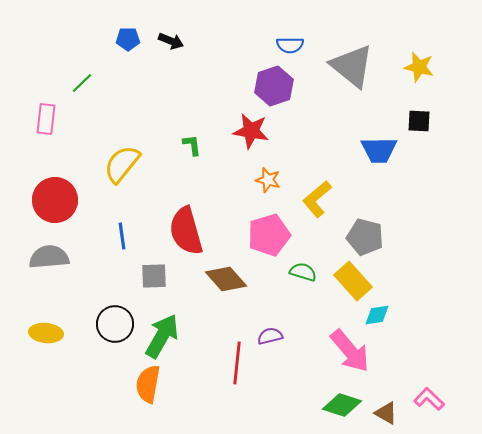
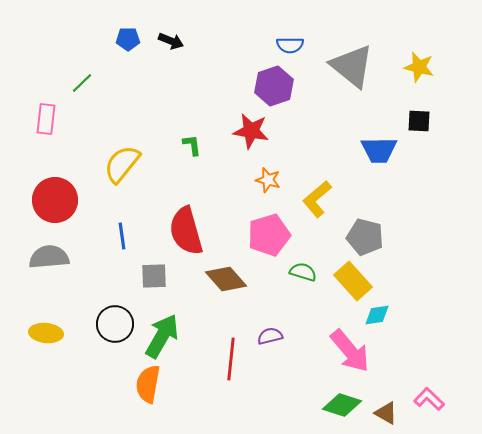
red line: moved 6 px left, 4 px up
